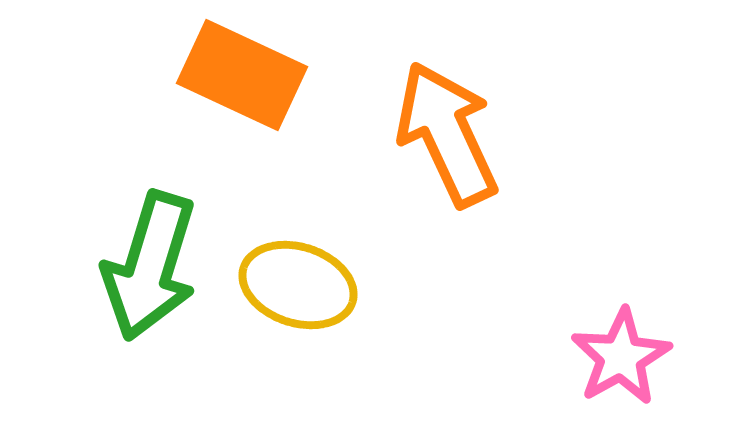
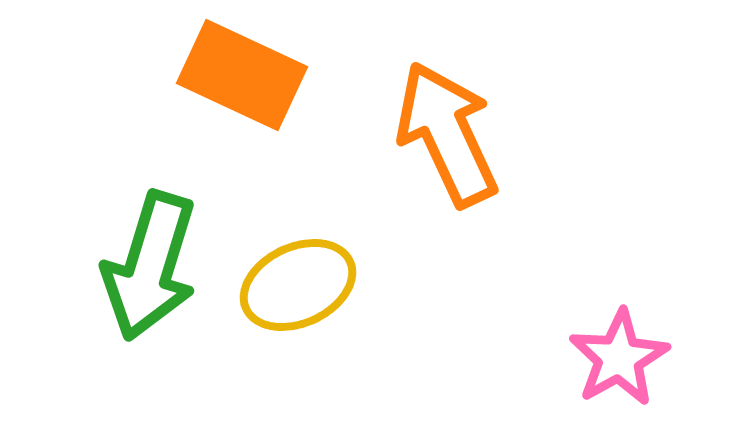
yellow ellipse: rotated 43 degrees counterclockwise
pink star: moved 2 px left, 1 px down
